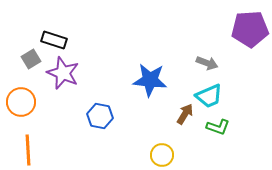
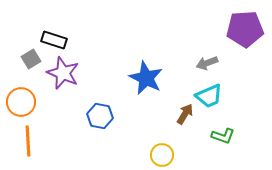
purple pentagon: moved 5 px left
gray arrow: rotated 140 degrees clockwise
blue star: moved 4 px left, 2 px up; rotated 20 degrees clockwise
green L-shape: moved 5 px right, 9 px down
orange line: moved 9 px up
